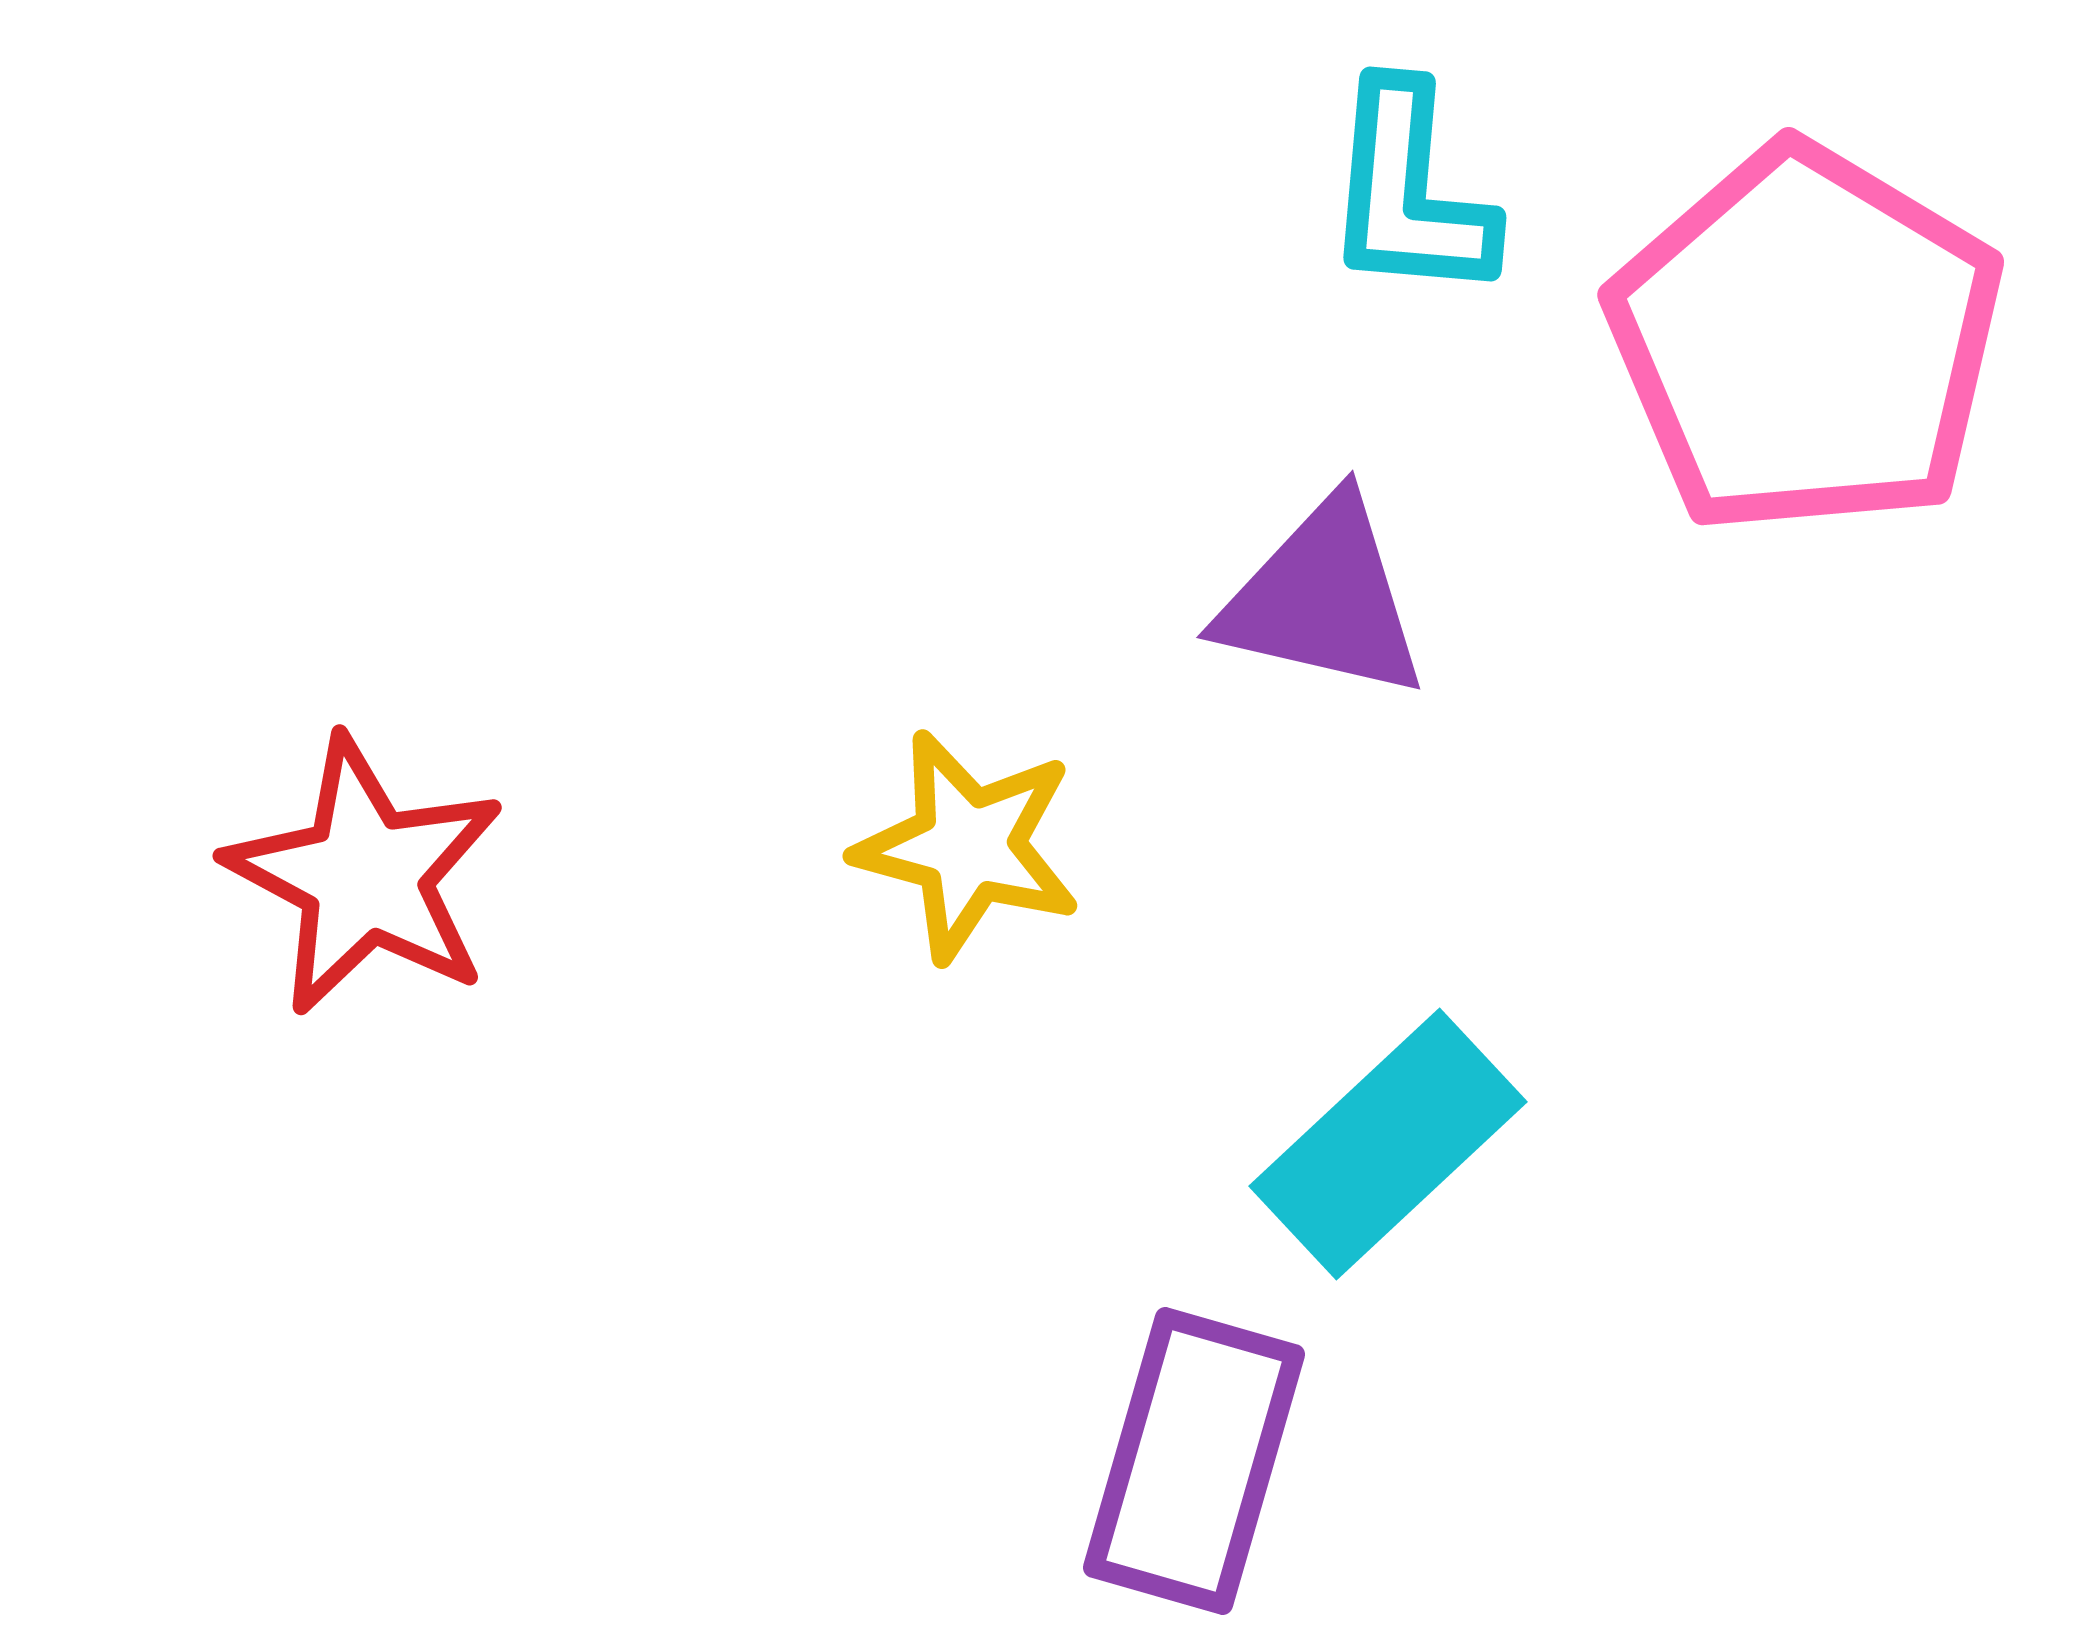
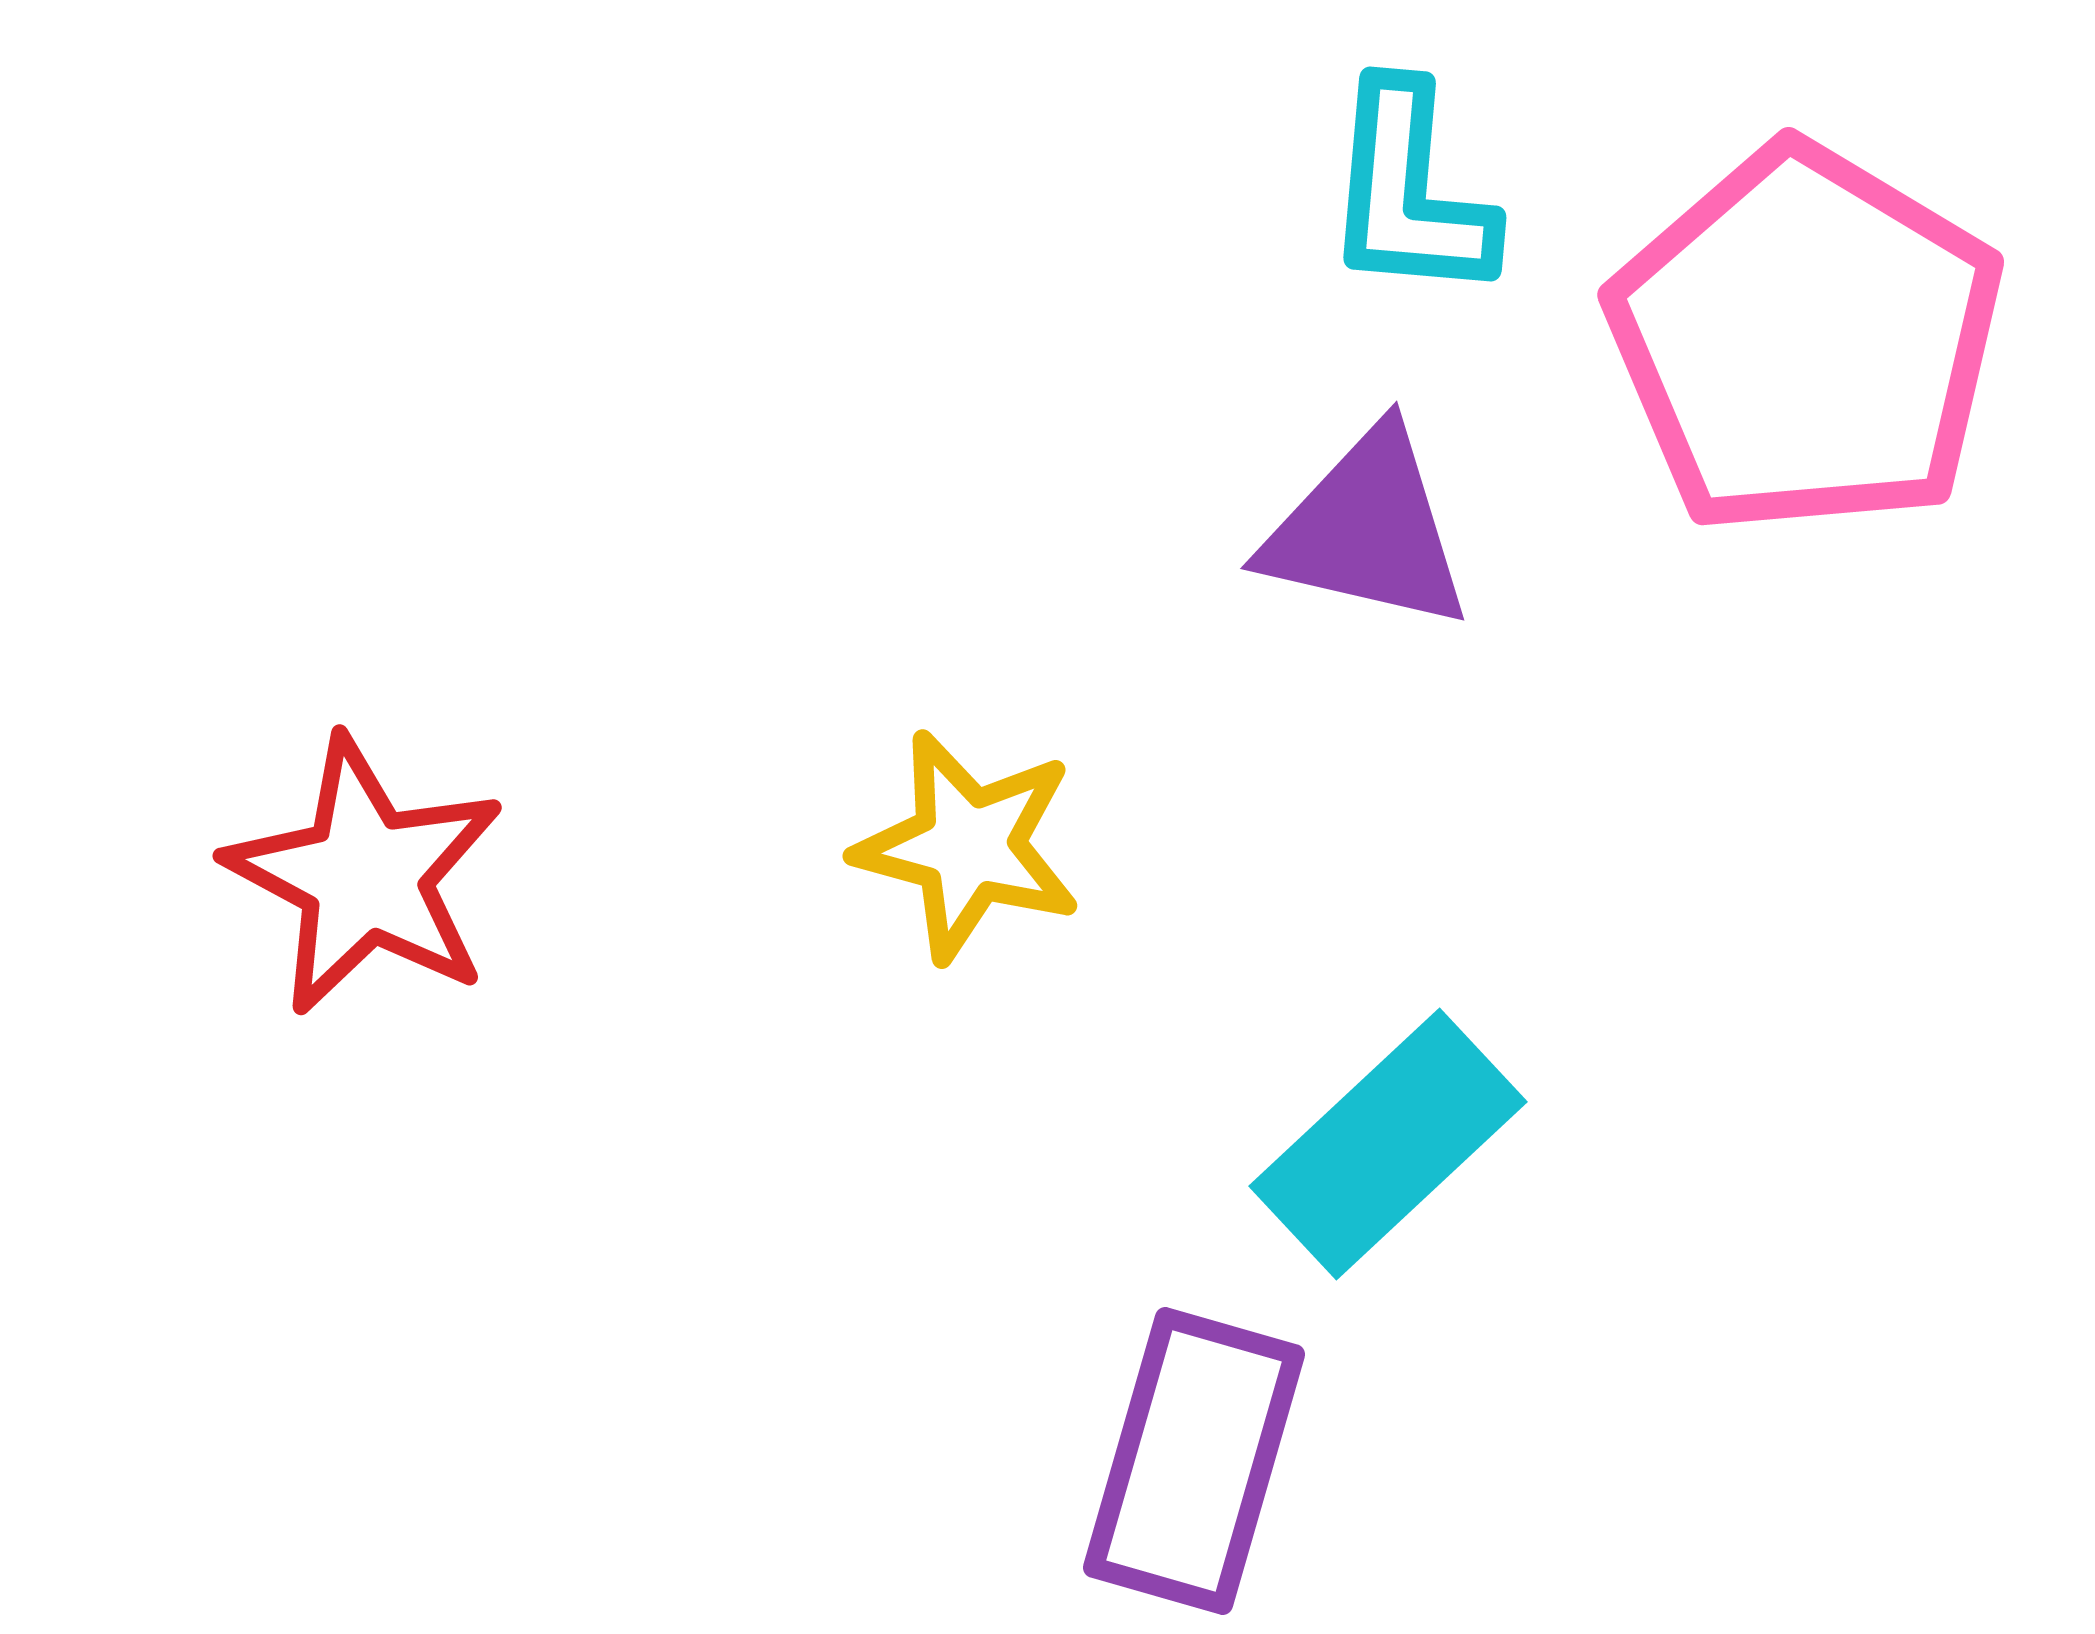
purple triangle: moved 44 px right, 69 px up
